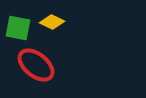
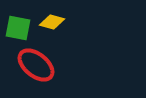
yellow diamond: rotated 10 degrees counterclockwise
